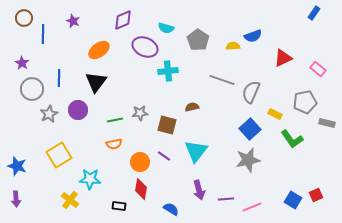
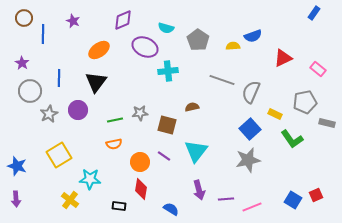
gray circle at (32, 89): moved 2 px left, 2 px down
